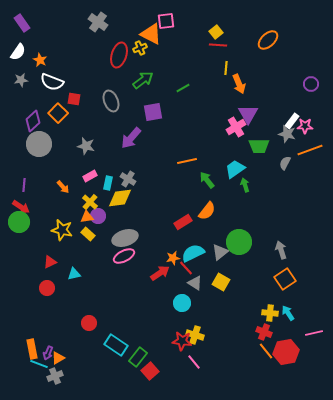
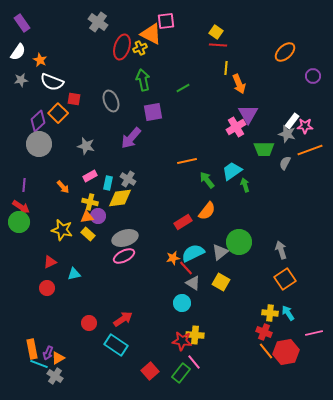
yellow square at (216, 32): rotated 16 degrees counterclockwise
orange ellipse at (268, 40): moved 17 px right, 12 px down
red ellipse at (119, 55): moved 3 px right, 8 px up
green arrow at (143, 80): rotated 65 degrees counterclockwise
purple circle at (311, 84): moved 2 px right, 8 px up
purple diamond at (33, 121): moved 5 px right
green trapezoid at (259, 146): moved 5 px right, 3 px down
cyan trapezoid at (235, 169): moved 3 px left, 2 px down
yellow cross at (90, 202): rotated 28 degrees counterclockwise
red arrow at (160, 273): moved 37 px left, 46 px down
gray triangle at (195, 283): moved 2 px left
yellow cross at (195, 335): rotated 12 degrees counterclockwise
green rectangle at (138, 357): moved 43 px right, 16 px down
gray cross at (55, 376): rotated 35 degrees counterclockwise
